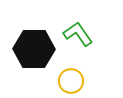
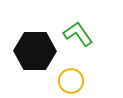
black hexagon: moved 1 px right, 2 px down
